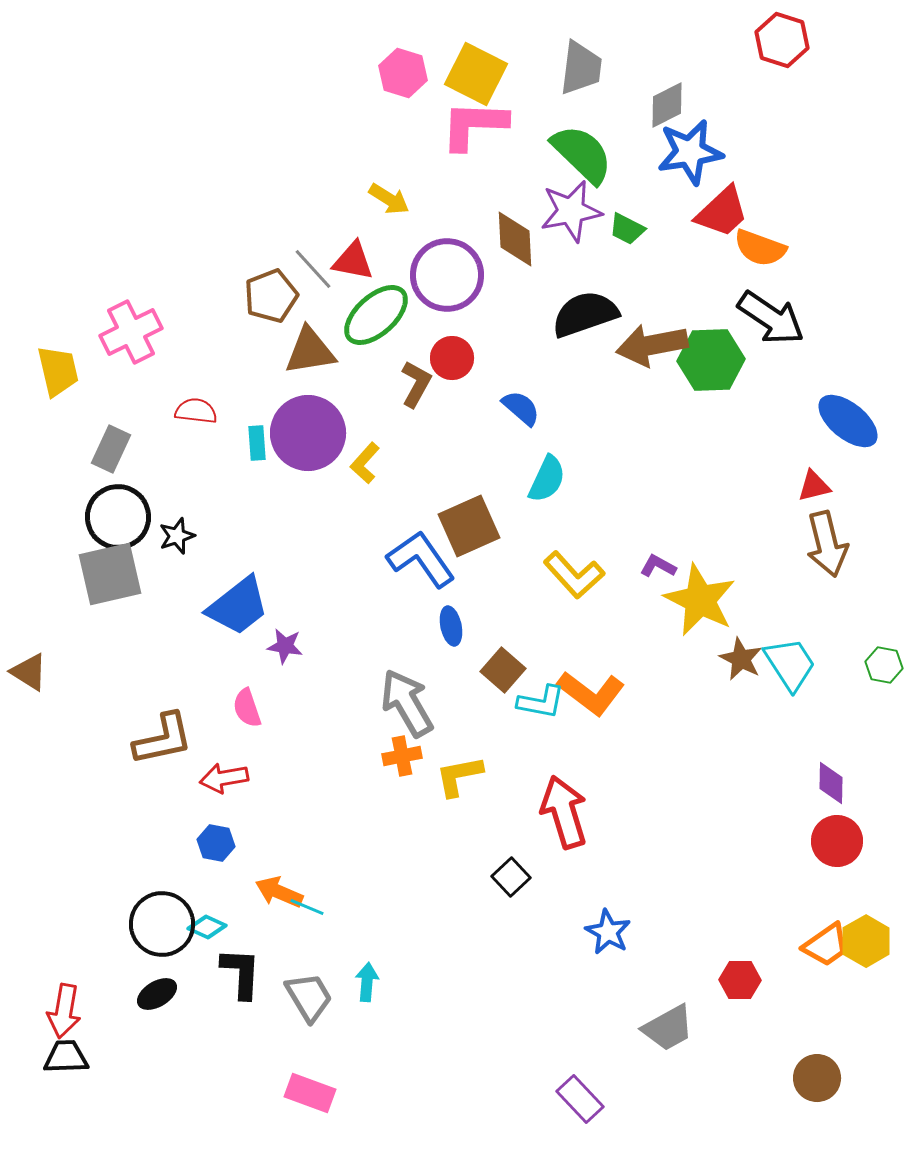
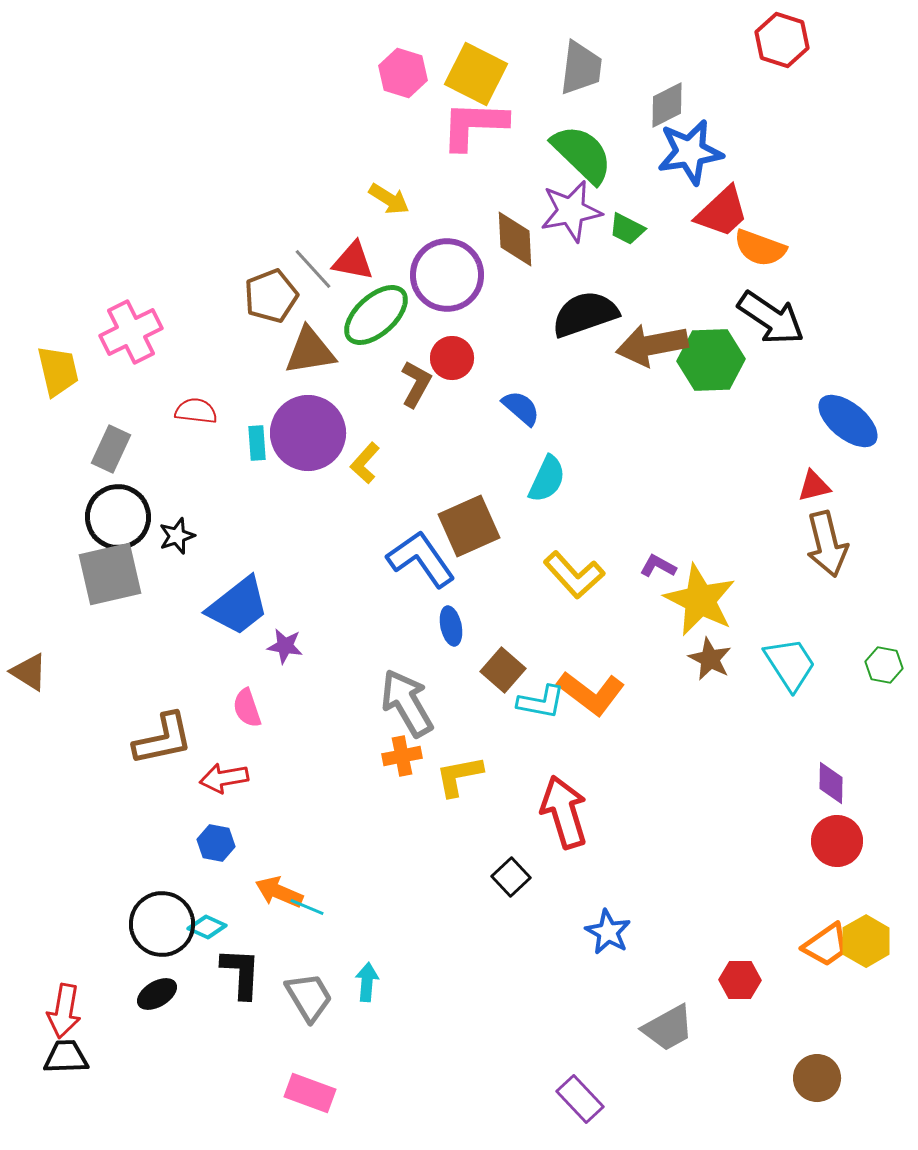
brown star at (741, 659): moved 31 px left
